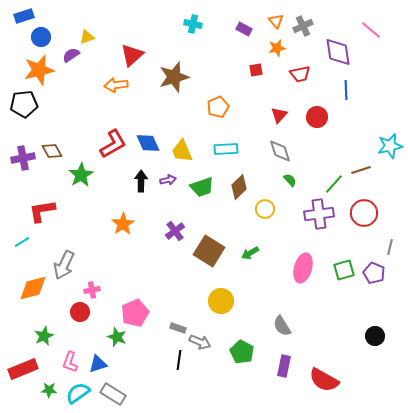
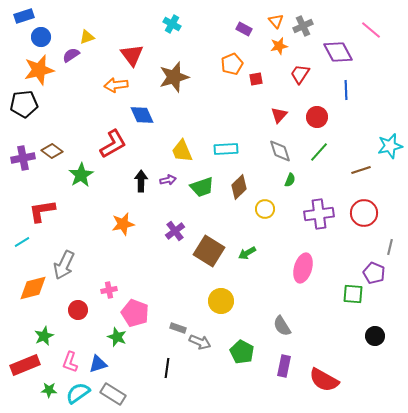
cyan cross at (193, 24): moved 21 px left; rotated 18 degrees clockwise
orange star at (277, 48): moved 2 px right, 2 px up
purple diamond at (338, 52): rotated 20 degrees counterclockwise
red triangle at (132, 55): rotated 25 degrees counterclockwise
red square at (256, 70): moved 9 px down
red trapezoid at (300, 74): rotated 135 degrees clockwise
orange pentagon at (218, 107): moved 14 px right, 43 px up
blue diamond at (148, 143): moved 6 px left, 28 px up
brown diamond at (52, 151): rotated 25 degrees counterclockwise
green semicircle at (290, 180): rotated 64 degrees clockwise
green line at (334, 184): moved 15 px left, 32 px up
orange star at (123, 224): rotated 20 degrees clockwise
green arrow at (250, 253): moved 3 px left
green square at (344, 270): moved 9 px right, 24 px down; rotated 20 degrees clockwise
pink cross at (92, 290): moved 17 px right
red circle at (80, 312): moved 2 px left, 2 px up
pink pentagon at (135, 313): rotated 28 degrees counterclockwise
black line at (179, 360): moved 12 px left, 8 px down
red rectangle at (23, 369): moved 2 px right, 4 px up
